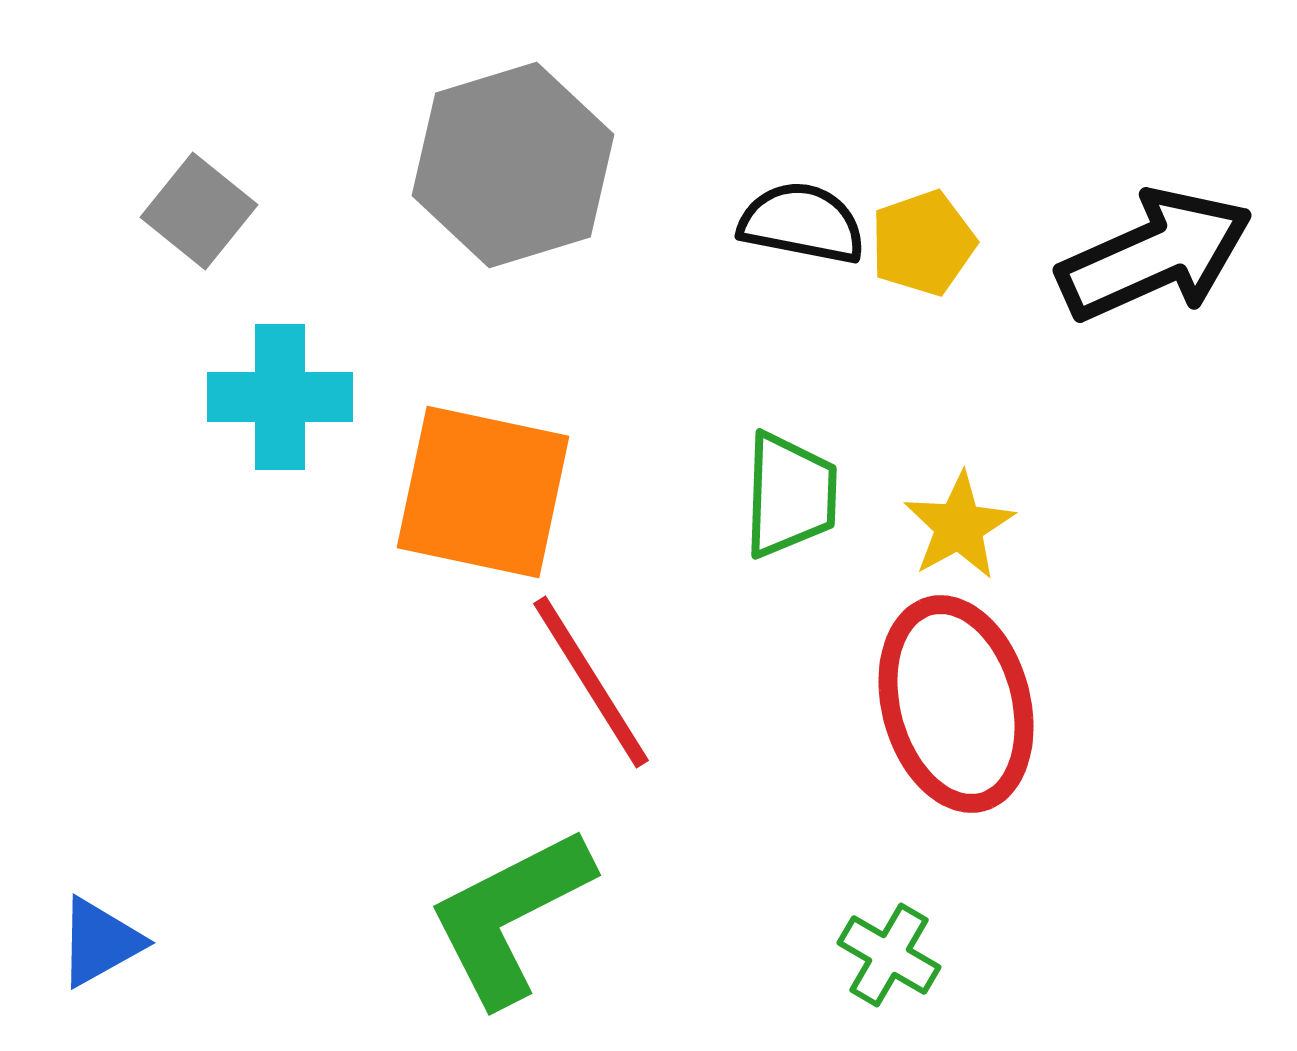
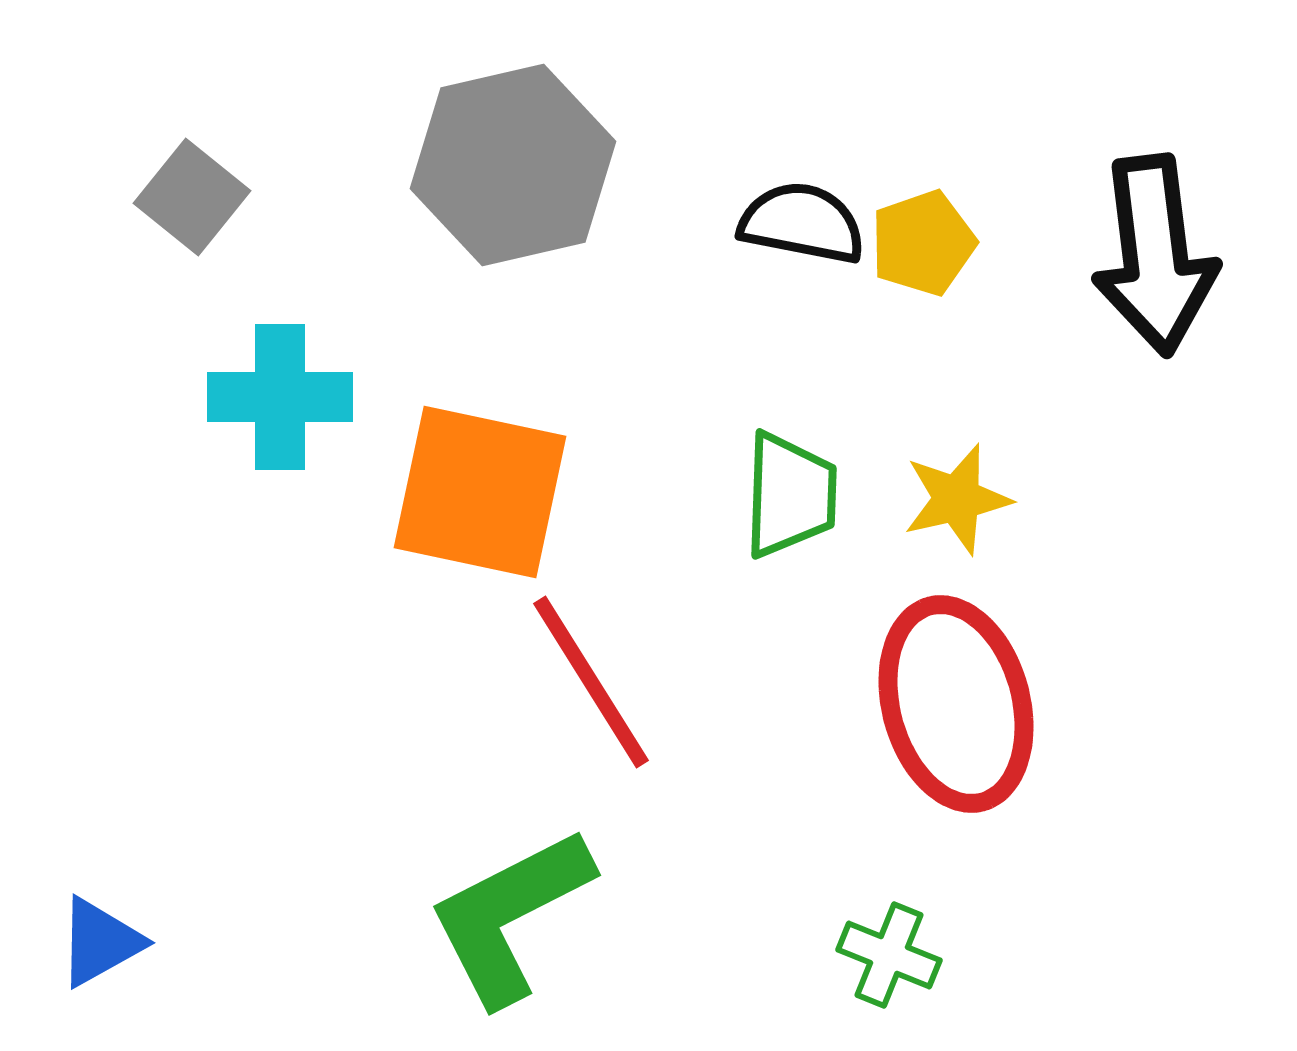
gray hexagon: rotated 4 degrees clockwise
gray square: moved 7 px left, 14 px up
black arrow: rotated 107 degrees clockwise
orange square: moved 3 px left
yellow star: moved 2 px left, 27 px up; rotated 16 degrees clockwise
green cross: rotated 8 degrees counterclockwise
